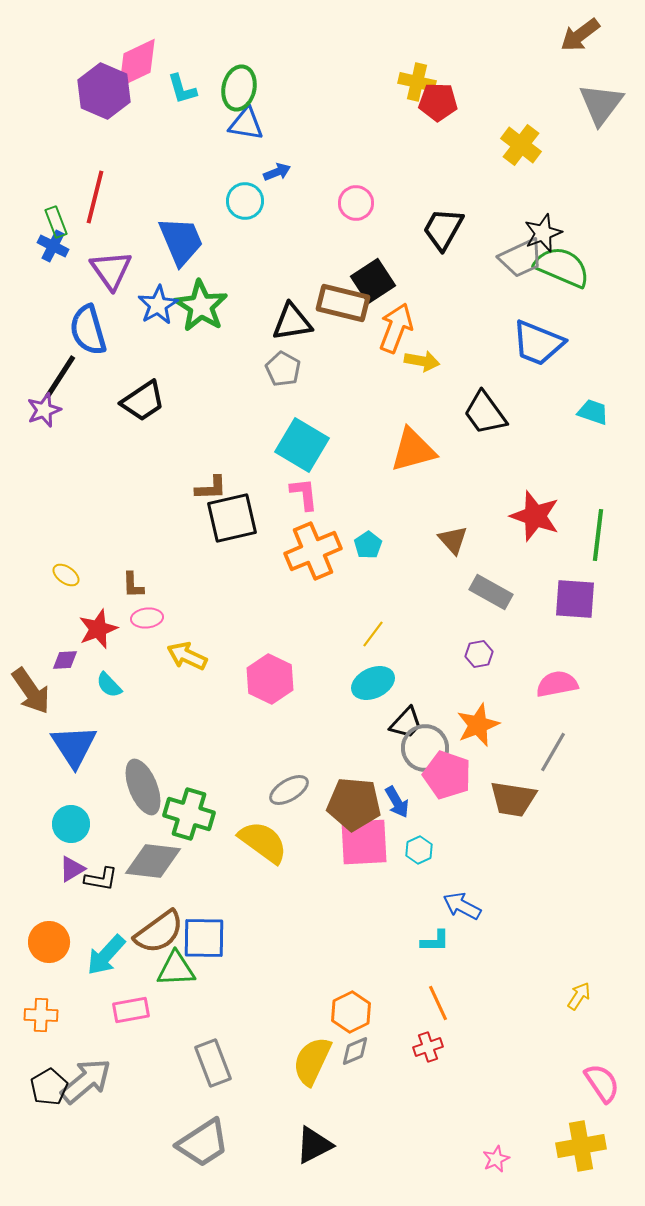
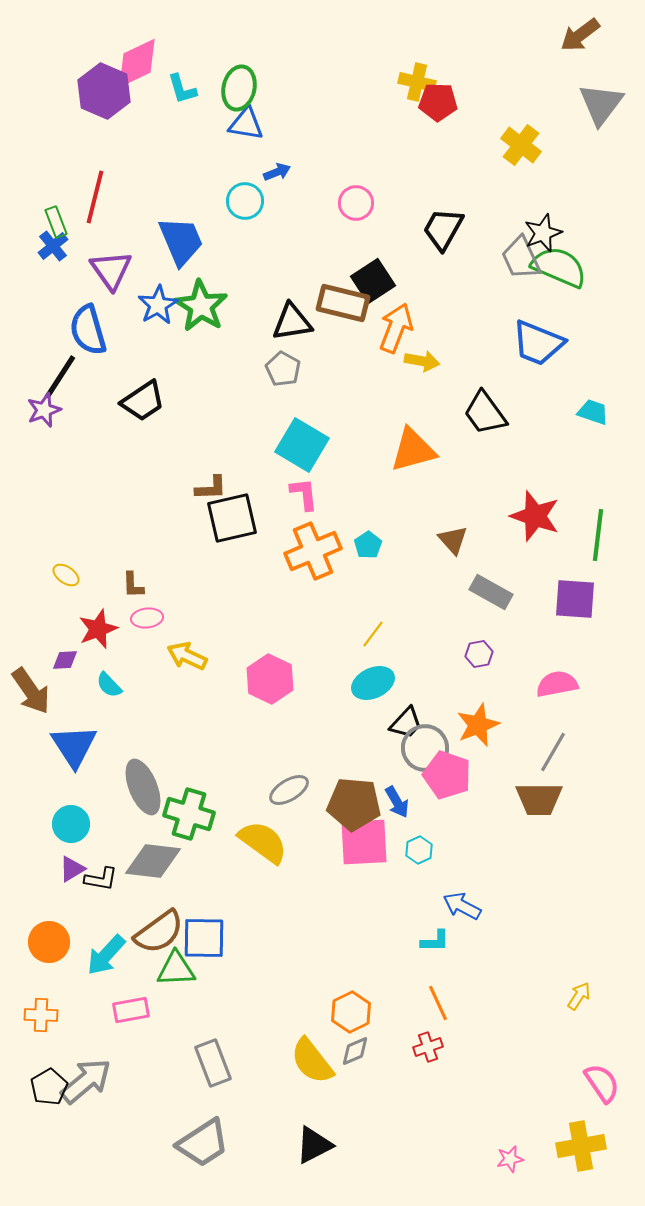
blue cross at (53, 246): rotated 24 degrees clockwise
gray trapezoid at (521, 258): rotated 90 degrees clockwise
green semicircle at (562, 267): moved 3 px left
brown trapezoid at (513, 799): moved 26 px right; rotated 9 degrees counterclockwise
yellow semicircle at (312, 1061): rotated 63 degrees counterclockwise
pink star at (496, 1159): moved 14 px right; rotated 12 degrees clockwise
